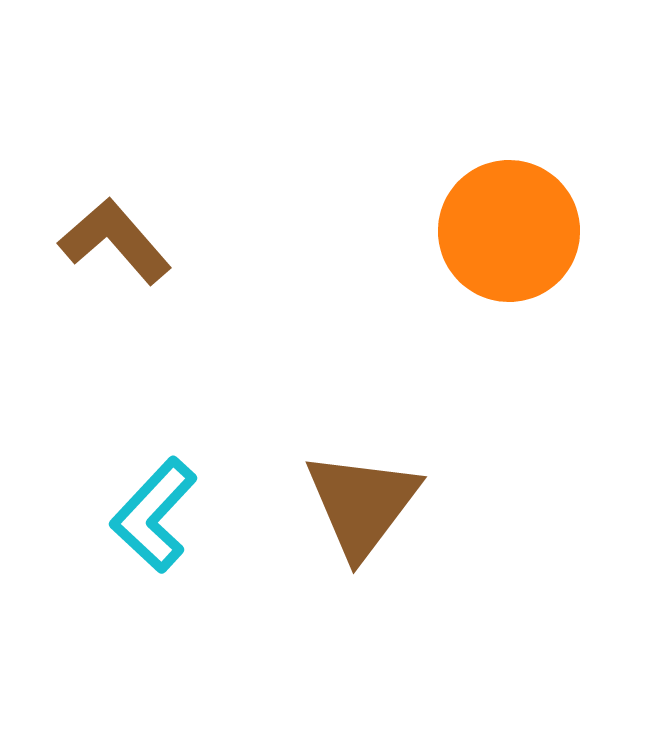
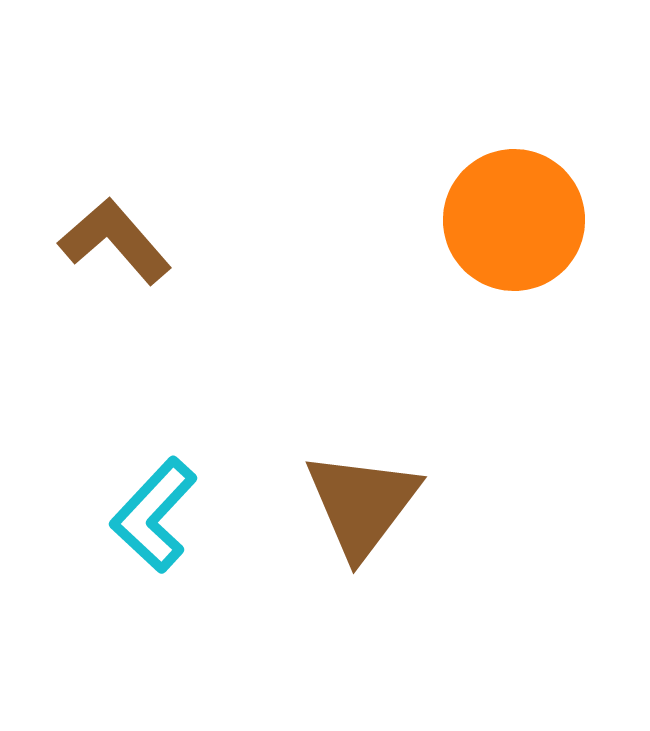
orange circle: moved 5 px right, 11 px up
